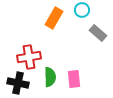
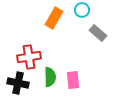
pink rectangle: moved 1 px left, 1 px down
